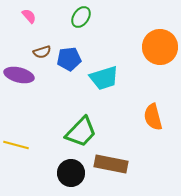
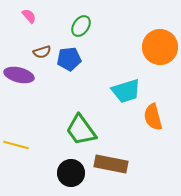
green ellipse: moved 9 px down
cyan trapezoid: moved 22 px right, 13 px down
green trapezoid: moved 2 px up; rotated 100 degrees clockwise
